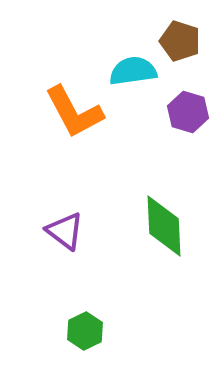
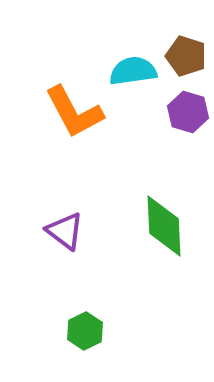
brown pentagon: moved 6 px right, 15 px down
